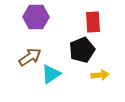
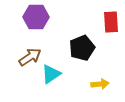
red rectangle: moved 18 px right
black pentagon: moved 2 px up
yellow arrow: moved 9 px down
